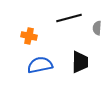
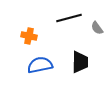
gray semicircle: rotated 40 degrees counterclockwise
